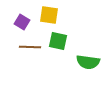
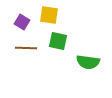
brown line: moved 4 px left, 1 px down
